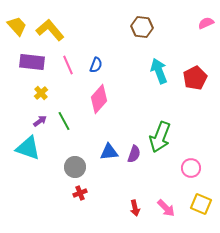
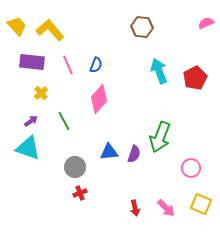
purple arrow: moved 9 px left
